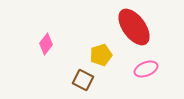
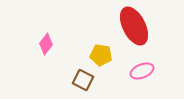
red ellipse: moved 1 px up; rotated 9 degrees clockwise
yellow pentagon: rotated 25 degrees clockwise
pink ellipse: moved 4 px left, 2 px down
